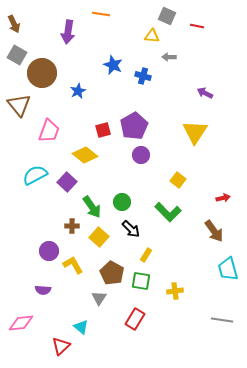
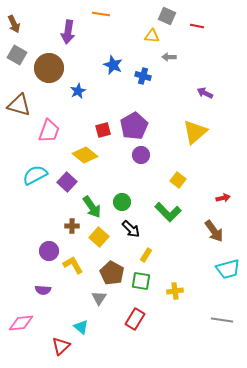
brown circle at (42, 73): moved 7 px right, 5 px up
brown triangle at (19, 105): rotated 35 degrees counterclockwise
yellow triangle at (195, 132): rotated 16 degrees clockwise
cyan trapezoid at (228, 269): rotated 90 degrees counterclockwise
